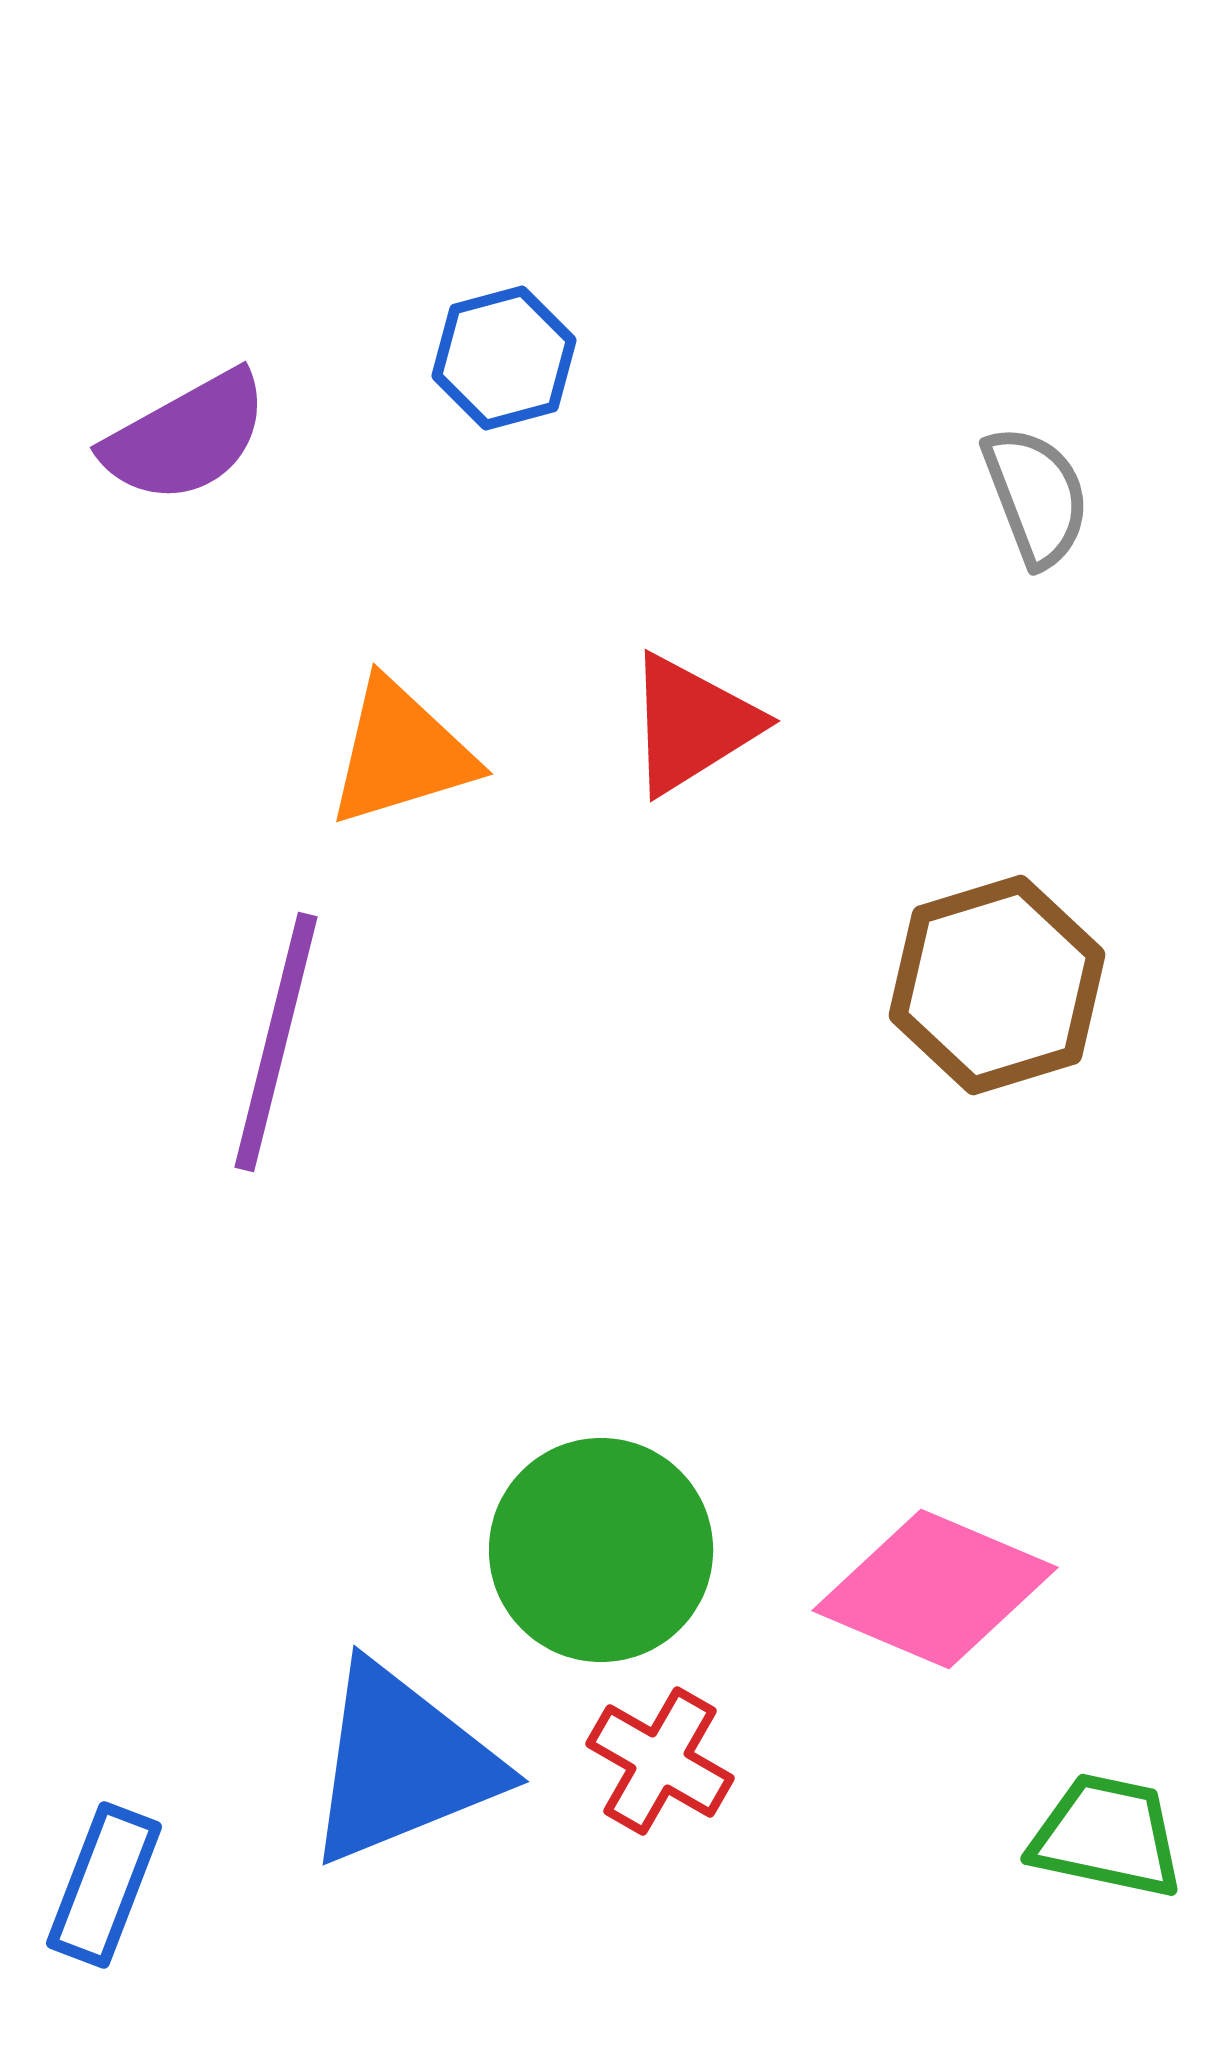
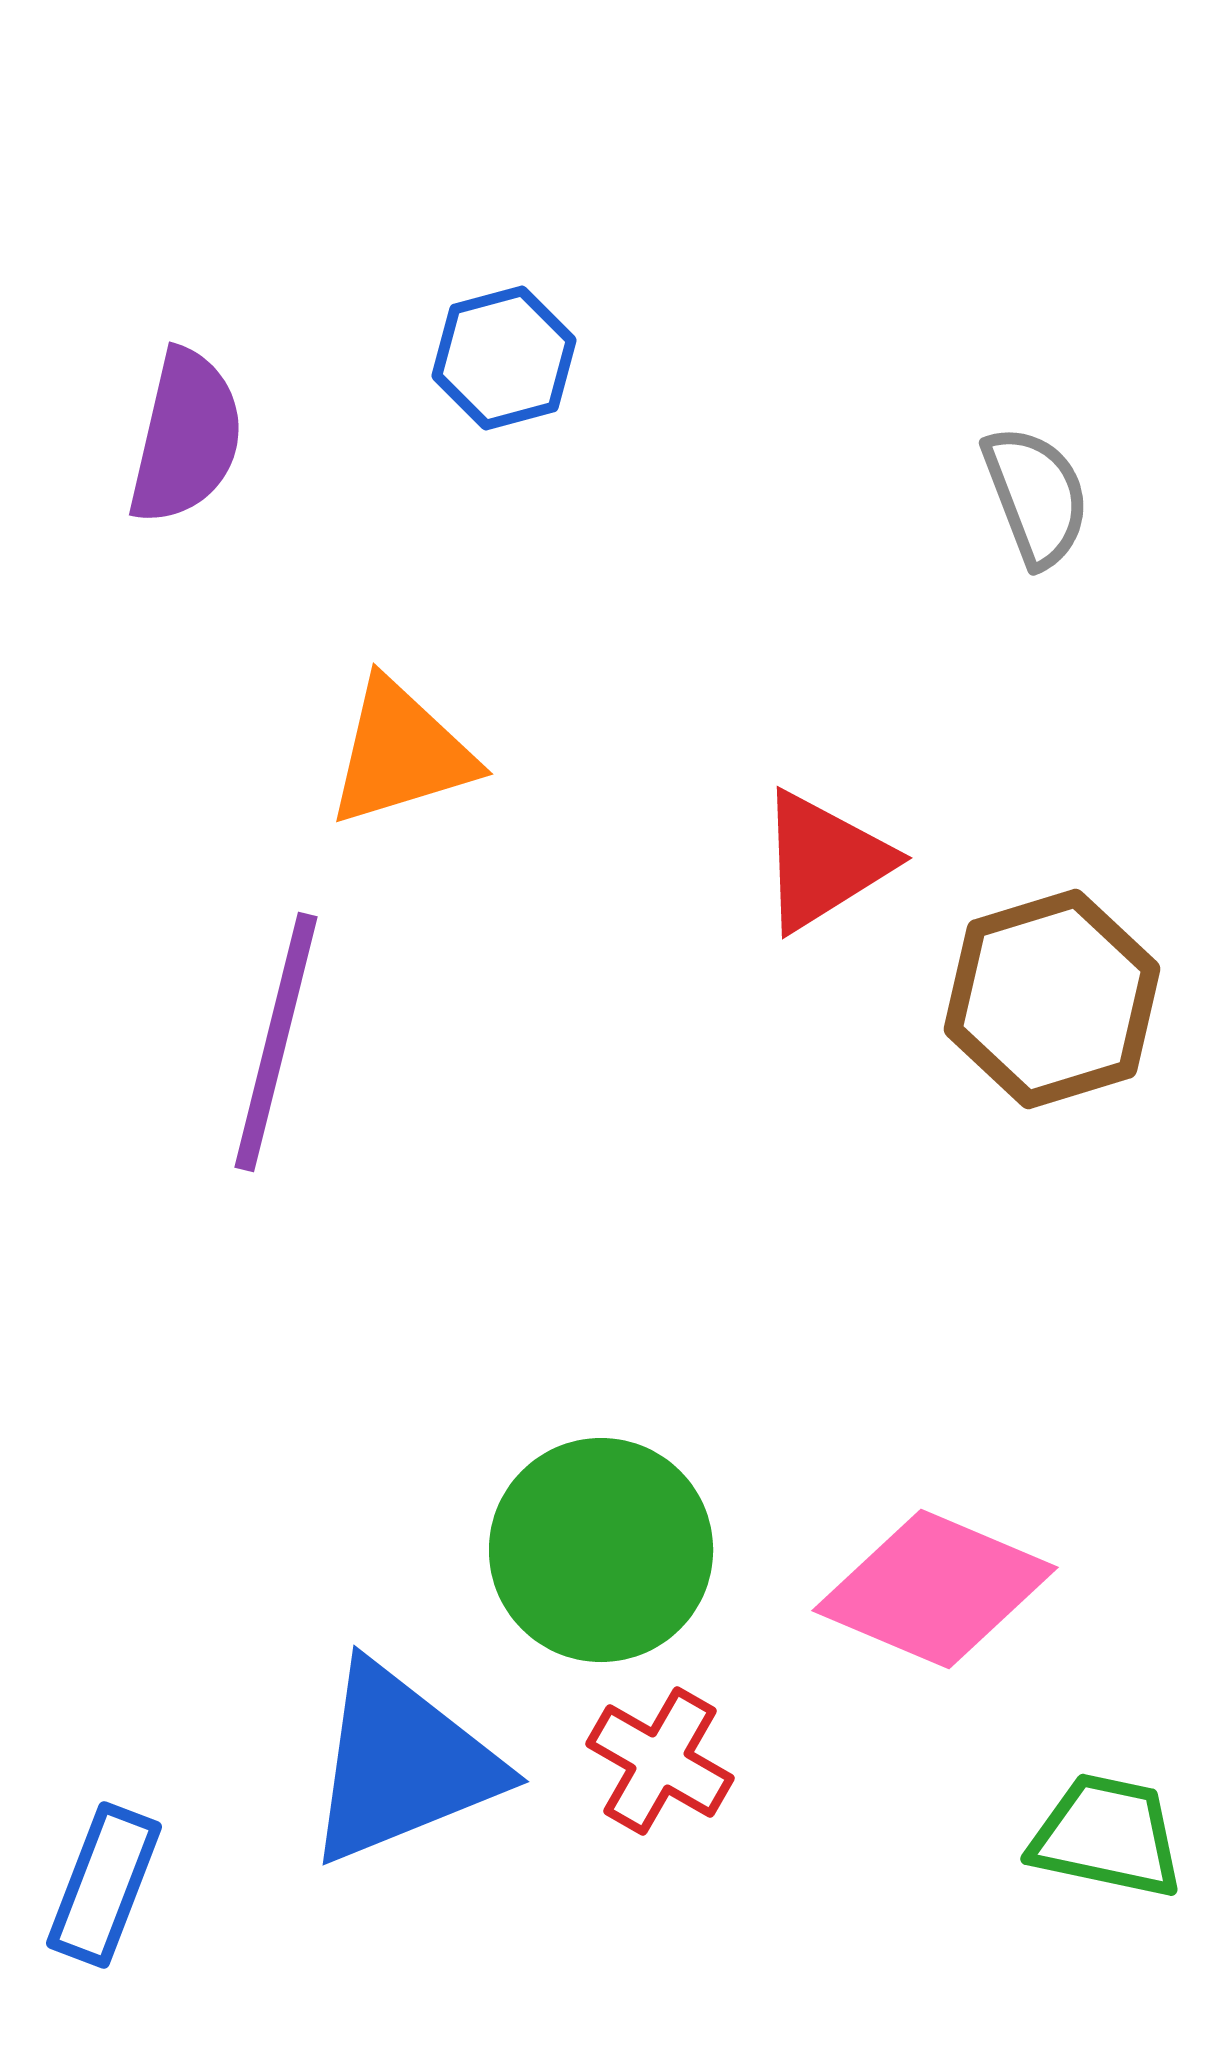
purple semicircle: rotated 48 degrees counterclockwise
red triangle: moved 132 px right, 137 px down
brown hexagon: moved 55 px right, 14 px down
